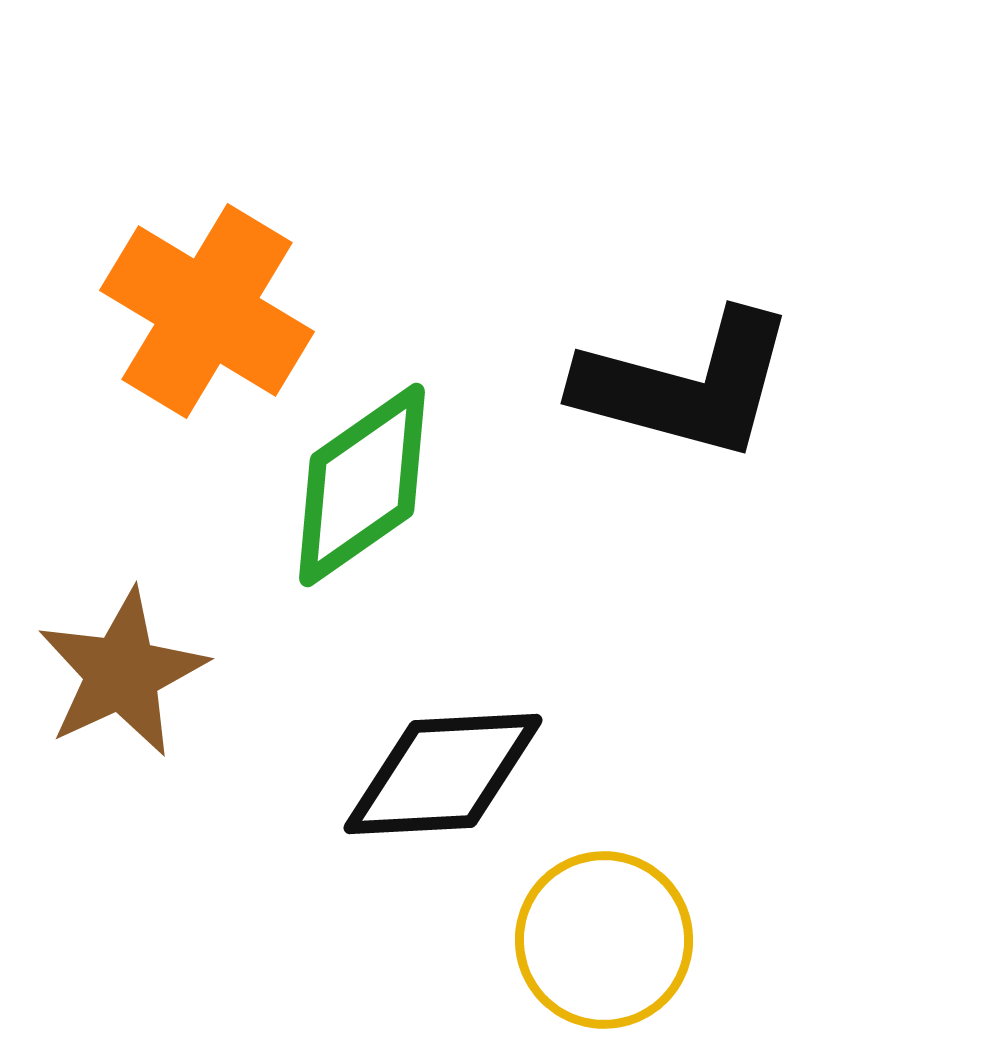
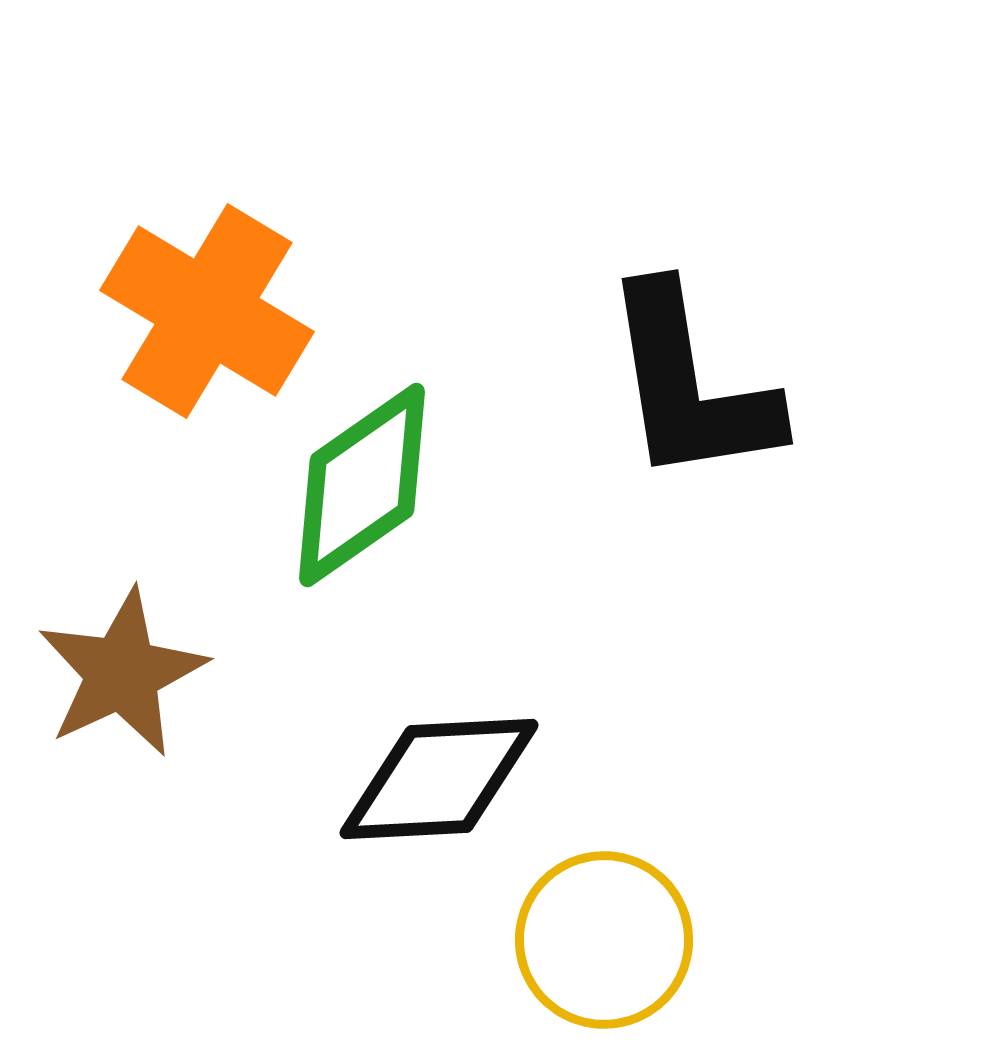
black L-shape: moved 4 px right; rotated 66 degrees clockwise
black diamond: moved 4 px left, 5 px down
